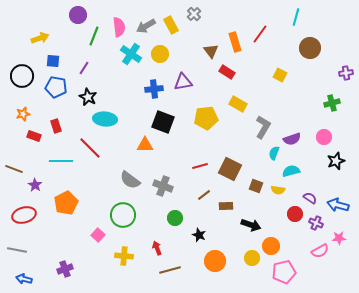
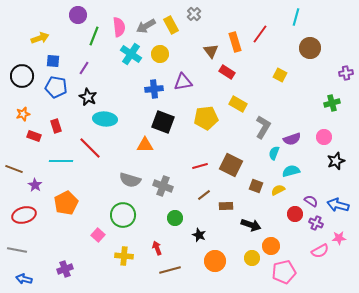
brown square at (230, 169): moved 1 px right, 4 px up
gray semicircle at (130, 180): rotated 20 degrees counterclockwise
yellow semicircle at (278, 190): rotated 144 degrees clockwise
purple semicircle at (310, 198): moved 1 px right, 3 px down
